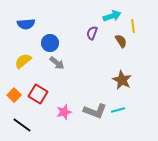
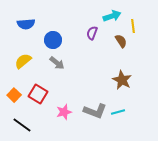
blue circle: moved 3 px right, 3 px up
cyan line: moved 2 px down
